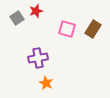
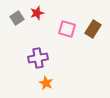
red star: moved 1 px right, 2 px down
